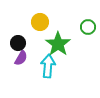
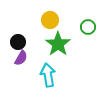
yellow circle: moved 10 px right, 2 px up
black circle: moved 1 px up
cyan arrow: moved 9 px down; rotated 15 degrees counterclockwise
